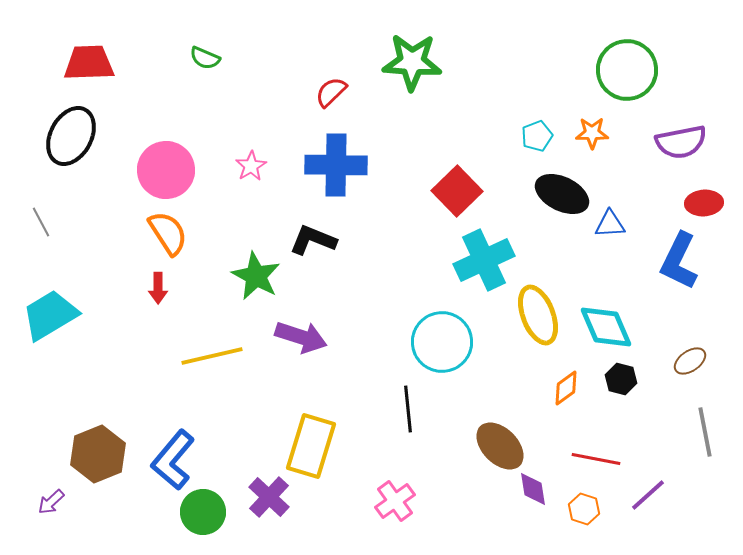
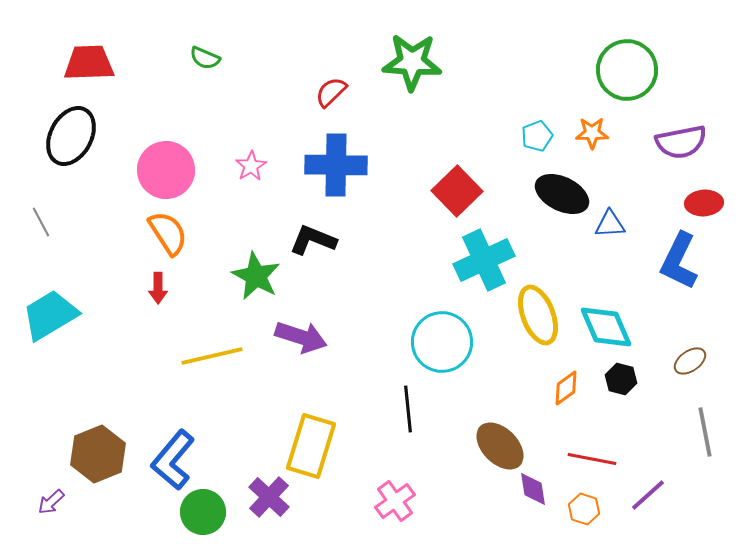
red line at (596, 459): moved 4 px left
